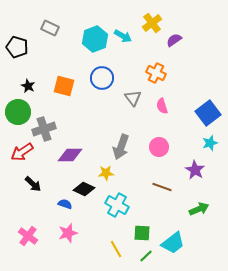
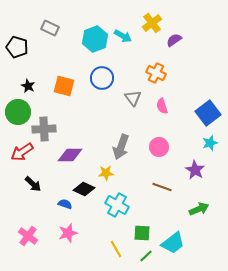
gray cross: rotated 15 degrees clockwise
